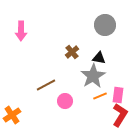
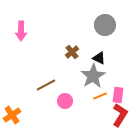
black triangle: rotated 16 degrees clockwise
